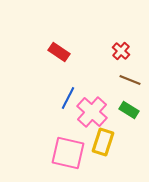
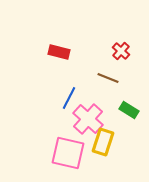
red rectangle: rotated 20 degrees counterclockwise
brown line: moved 22 px left, 2 px up
blue line: moved 1 px right
pink cross: moved 4 px left, 7 px down
